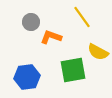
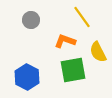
gray circle: moved 2 px up
orange L-shape: moved 14 px right, 4 px down
yellow semicircle: rotated 35 degrees clockwise
blue hexagon: rotated 25 degrees counterclockwise
